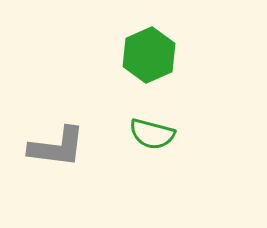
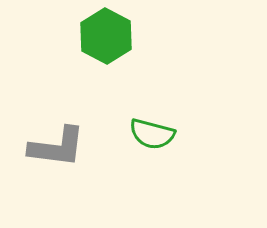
green hexagon: moved 43 px left, 19 px up; rotated 8 degrees counterclockwise
